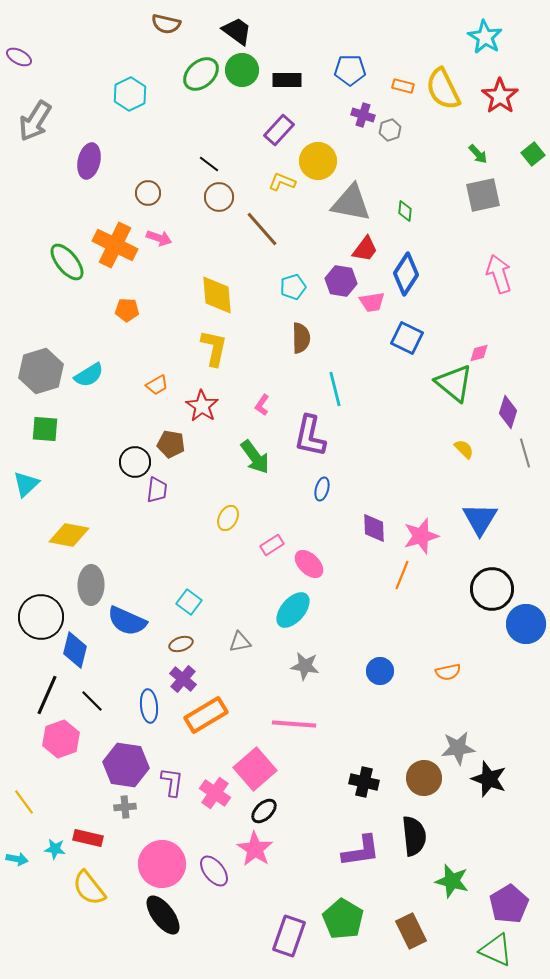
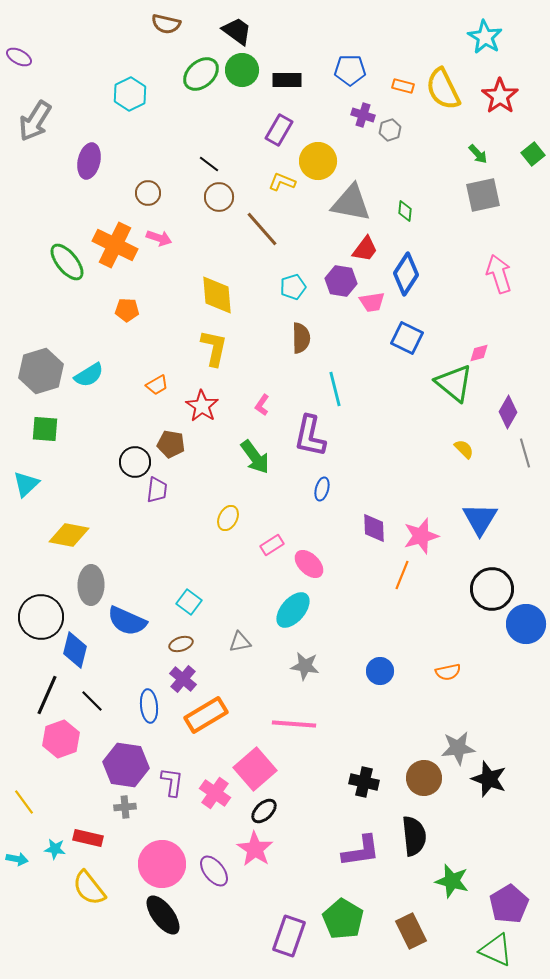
purple rectangle at (279, 130): rotated 12 degrees counterclockwise
purple diamond at (508, 412): rotated 12 degrees clockwise
